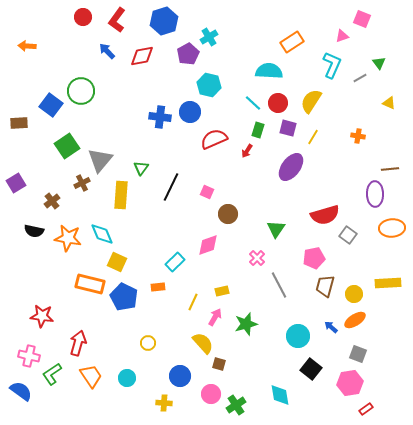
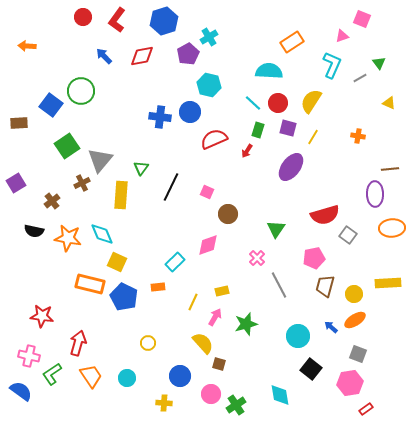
blue arrow at (107, 51): moved 3 px left, 5 px down
